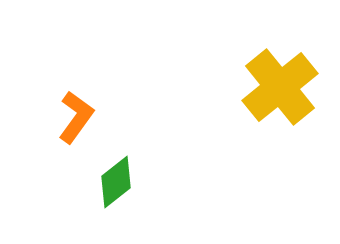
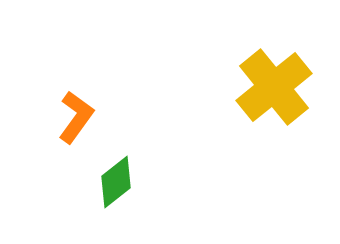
yellow cross: moved 6 px left
